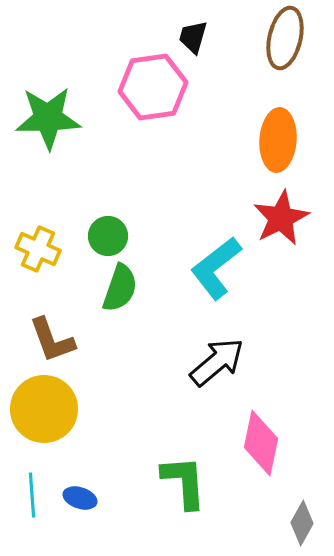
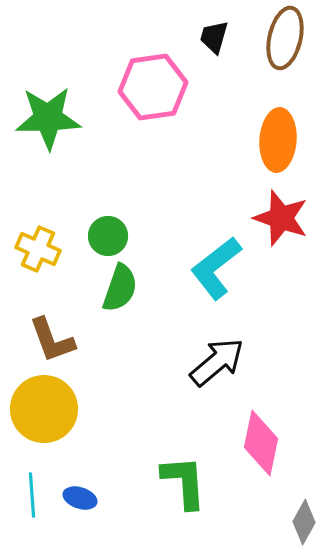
black trapezoid: moved 21 px right
red star: rotated 26 degrees counterclockwise
gray diamond: moved 2 px right, 1 px up
